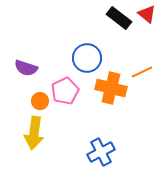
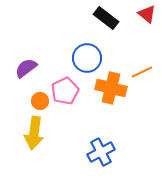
black rectangle: moved 13 px left
purple semicircle: rotated 125 degrees clockwise
